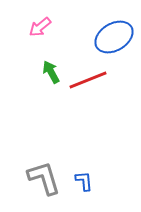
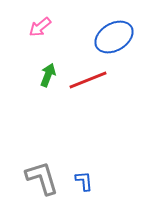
green arrow: moved 3 px left, 3 px down; rotated 50 degrees clockwise
gray L-shape: moved 2 px left
